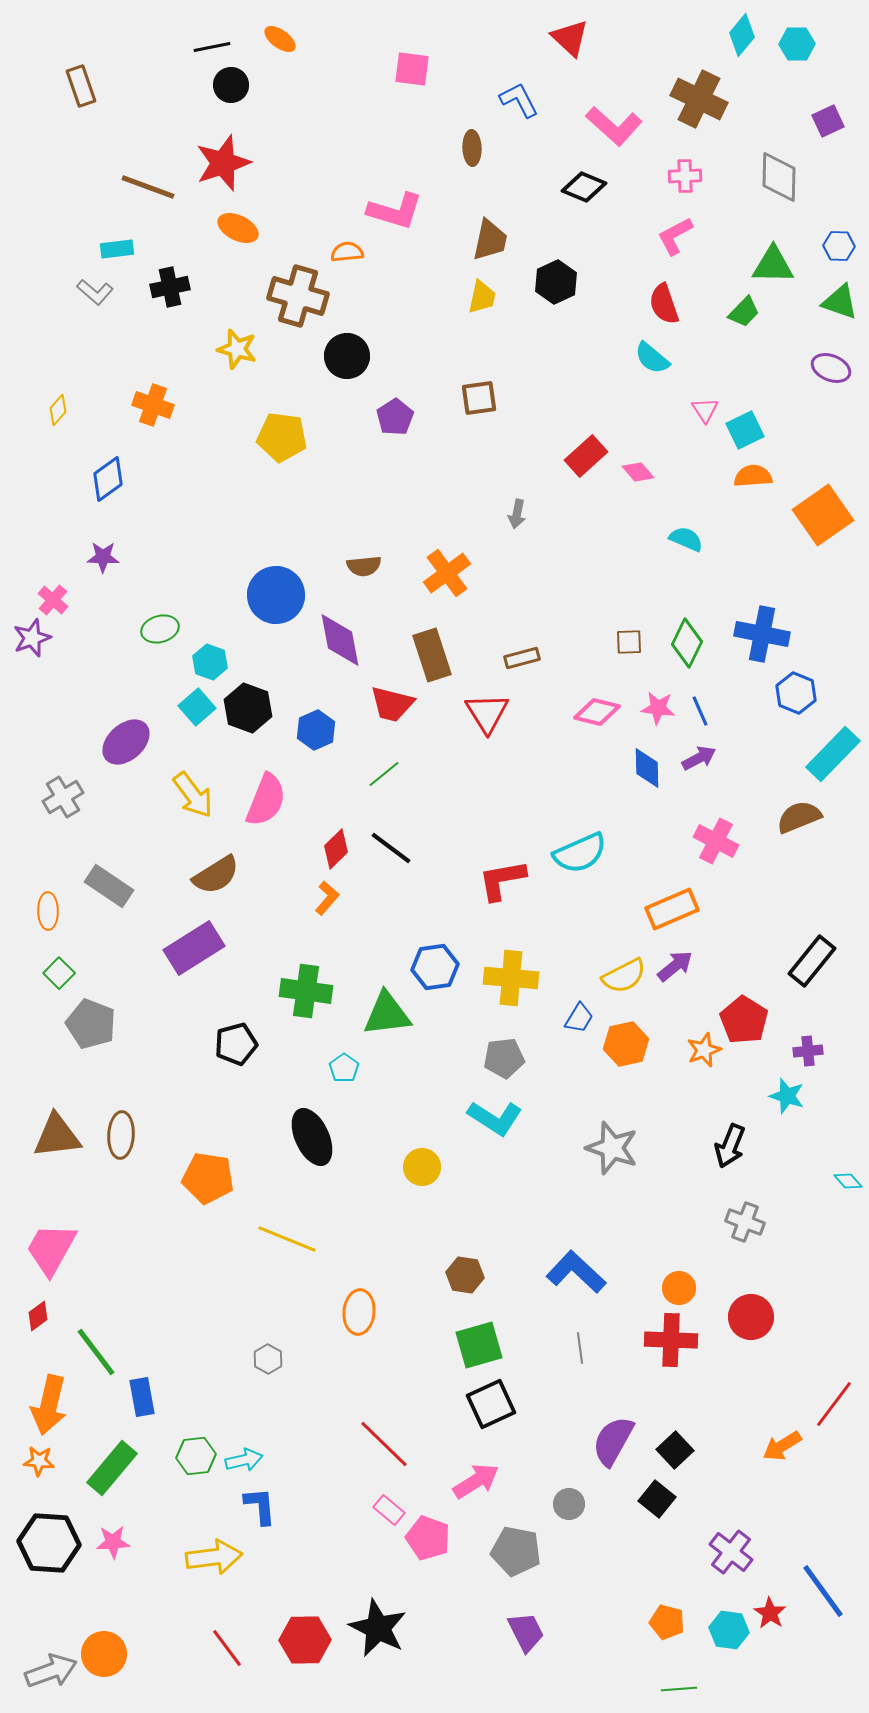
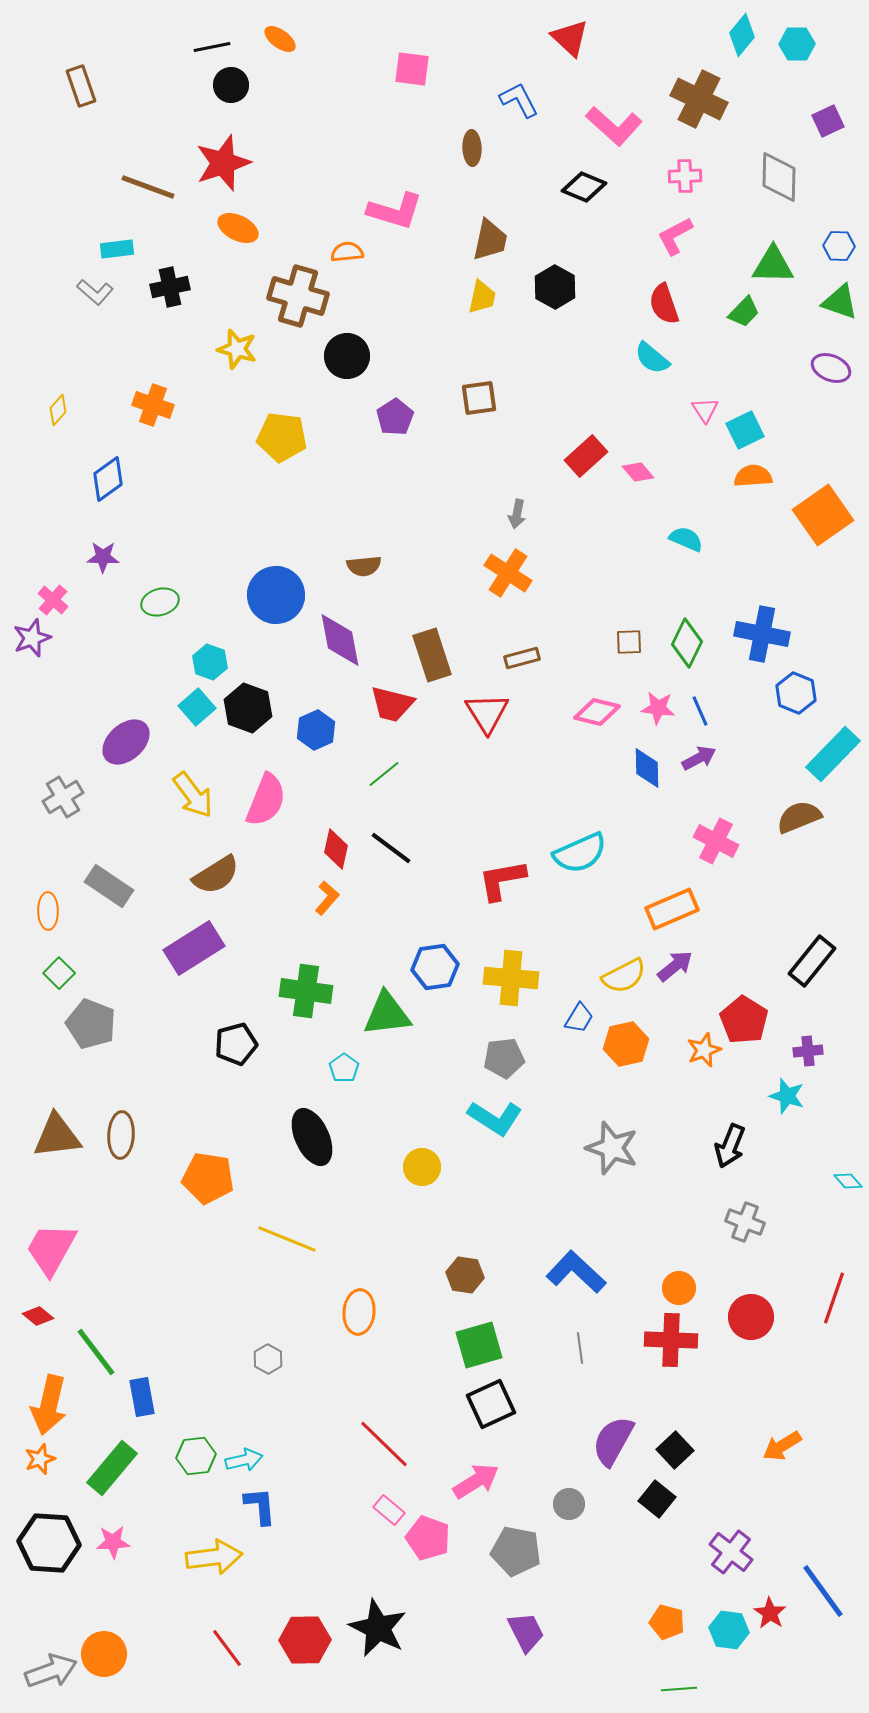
black hexagon at (556, 282): moved 1 px left, 5 px down; rotated 6 degrees counterclockwise
orange cross at (447, 573): moved 61 px right; rotated 21 degrees counterclockwise
green ellipse at (160, 629): moved 27 px up
red diamond at (336, 849): rotated 33 degrees counterclockwise
red diamond at (38, 1316): rotated 76 degrees clockwise
red line at (834, 1404): moved 106 px up; rotated 18 degrees counterclockwise
orange star at (39, 1461): moved 1 px right, 2 px up; rotated 24 degrees counterclockwise
